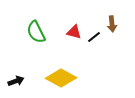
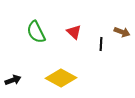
brown arrow: moved 10 px right, 8 px down; rotated 63 degrees counterclockwise
red triangle: rotated 28 degrees clockwise
black line: moved 7 px right, 7 px down; rotated 48 degrees counterclockwise
black arrow: moved 3 px left, 1 px up
